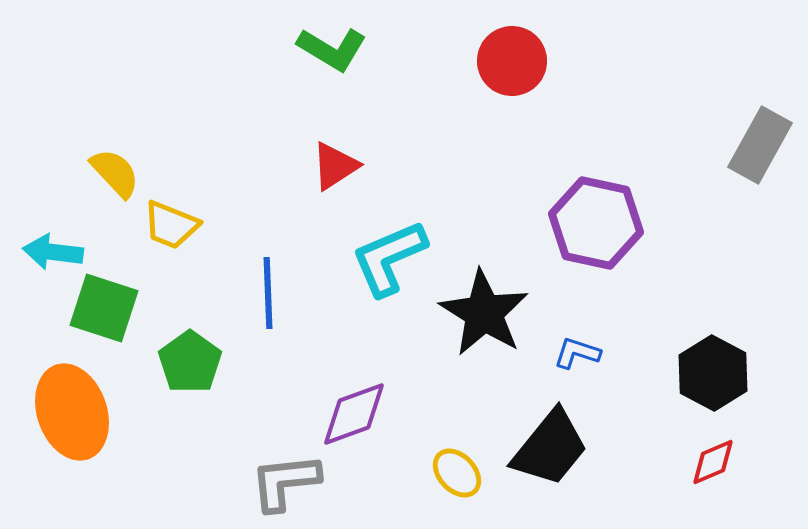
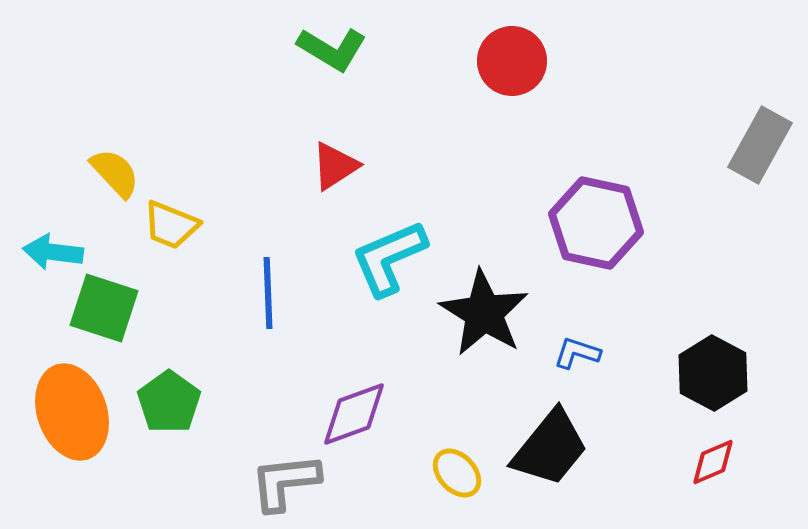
green pentagon: moved 21 px left, 40 px down
